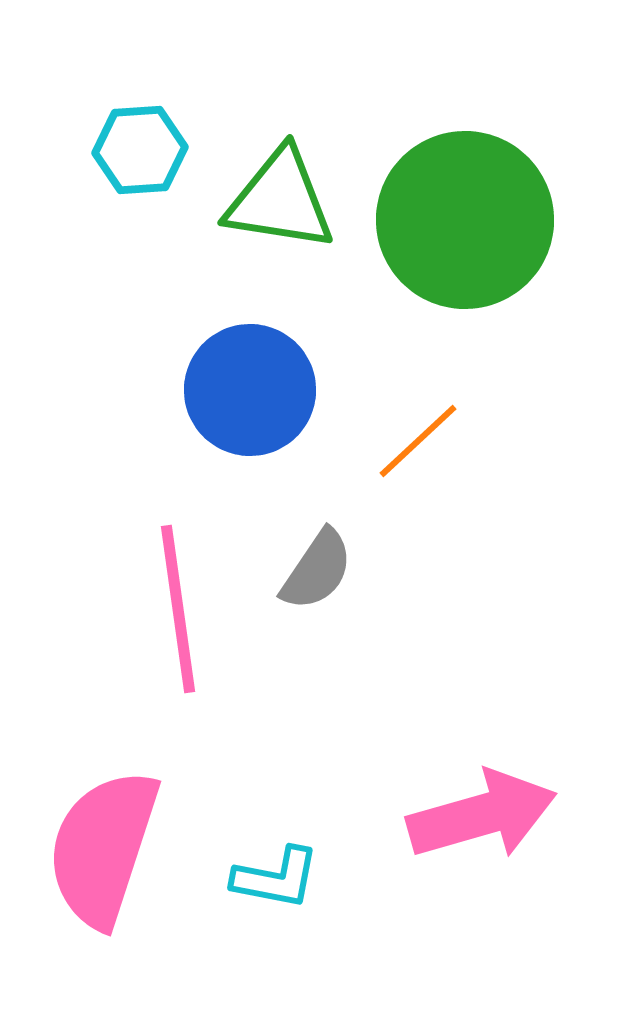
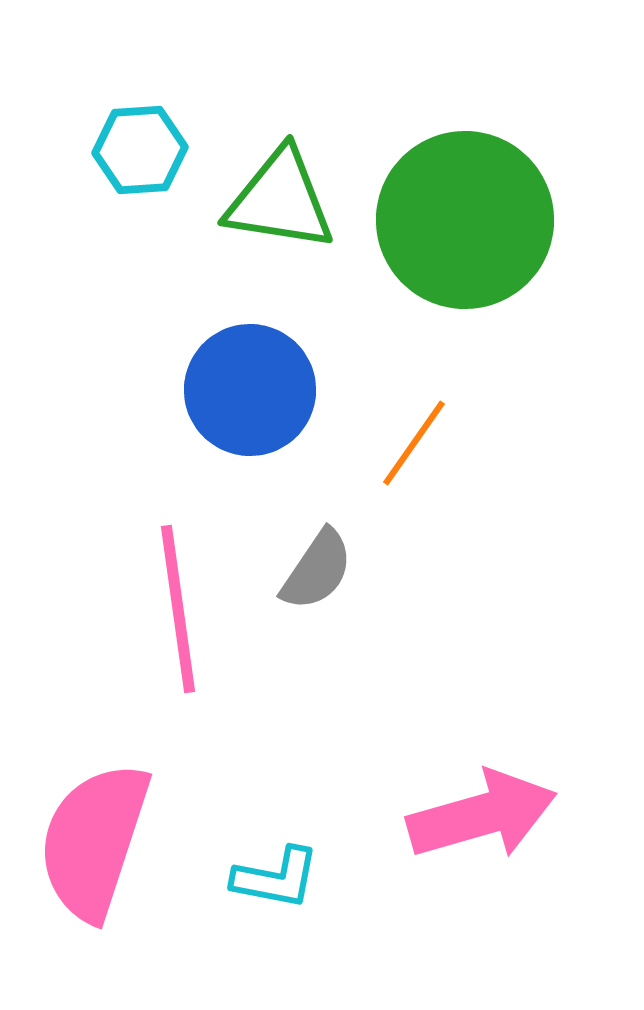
orange line: moved 4 px left, 2 px down; rotated 12 degrees counterclockwise
pink semicircle: moved 9 px left, 7 px up
